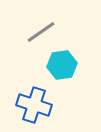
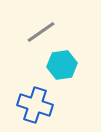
blue cross: moved 1 px right
